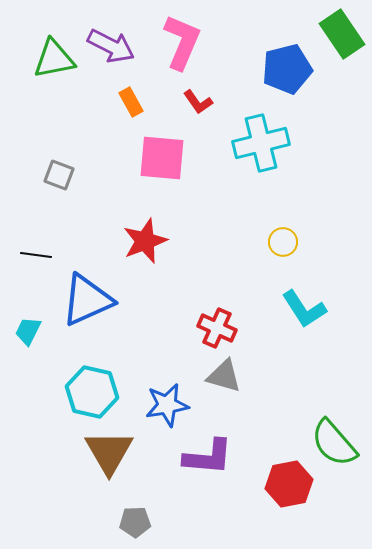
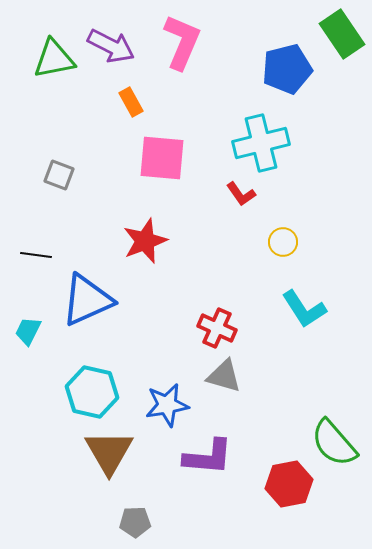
red L-shape: moved 43 px right, 92 px down
